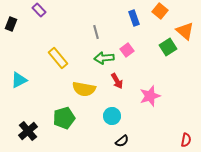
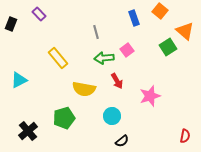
purple rectangle: moved 4 px down
red semicircle: moved 1 px left, 4 px up
